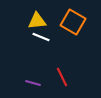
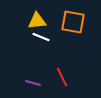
orange square: rotated 20 degrees counterclockwise
